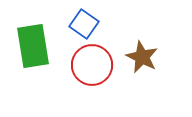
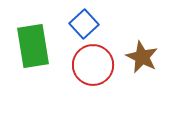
blue square: rotated 12 degrees clockwise
red circle: moved 1 px right
